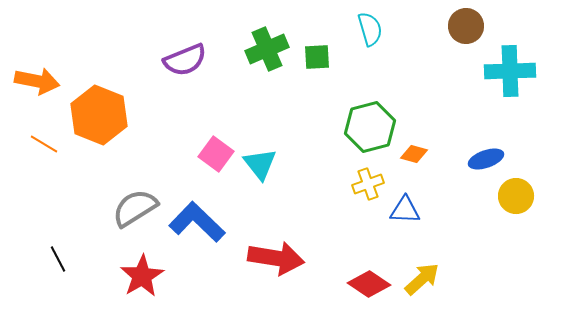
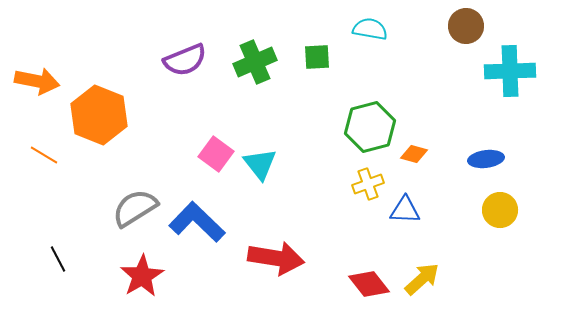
cyan semicircle: rotated 64 degrees counterclockwise
green cross: moved 12 px left, 13 px down
orange line: moved 11 px down
blue ellipse: rotated 12 degrees clockwise
yellow circle: moved 16 px left, 14 px down
red diamond: rotated 18 degrees clockwise
